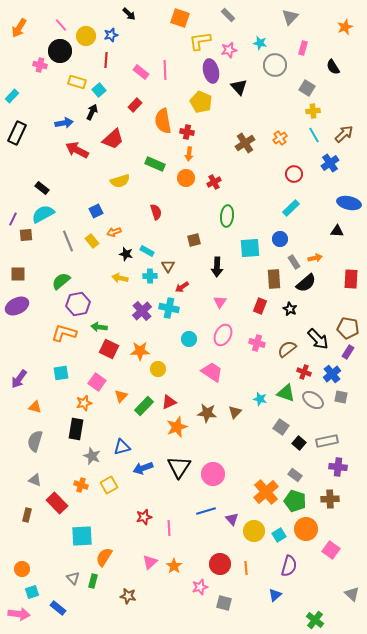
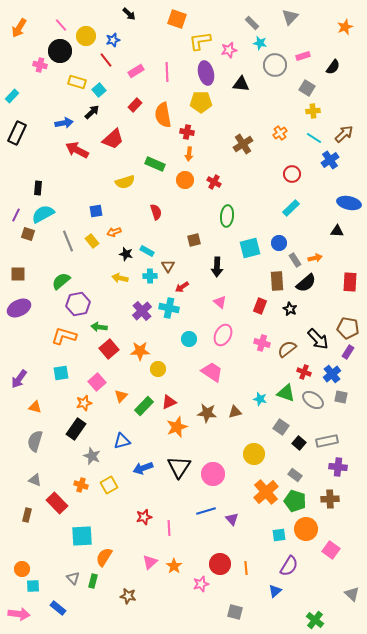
gray rectangle at (228, 15): moved 24 px right, 8 px down
orange square at (180, 18): moved 3 px left, 1 px down
blue star at (111, 35): moved 2 px right, 5 px down
pink rectangle at (303, 48): moved 8 px down; rotated 56 degrees clockwise
red line at (106, 60): rotated 42 degrees counterclockwise
black semicircle at (333, 67): rotated 112 degrees counterclockwise
pink line at (165, 70): moved 2 px right, 2 px down
purple ellipse at (211, 71): moved 5 px left, 2 px down
pink rectangle at (141, 72): moved 5 px left, 1 px up; rotated 70 degrees counterclockwise
black triangle at (239, 87): moved 2 px right, 3 px up; rotated 42 degrees counterclockwise
yellow pentagon at (201, 102): rotated 25 degrees counterclockwise
black arrow at (92, 112): rotated 21 degrees clockwise
orange semicircle at (163, 121): moved 6 px up
cyan line at (314, 135): moved 3 px down; rotated 28 degrees counterclockwise
orange cross at (280, 138): moved 5 px up
brown cross at (245, 143): moved 2 px left, 1 px down
blue cross at (330, 163): moved 3 px up
red circle at (294, 174): moved 2 px left
orange circle at (186, 178): moved 1 px left, 2 px down
yellow semicircle at (120, 181): moved 5 px right, 1 px down
red cross at (214, 182): rotated 32 degrees counterclockwise
black rectangle at (42, 188): moved 4 px left; rotated 56 degrees clockwise
blue square at (96, 211): rotated 16 degrees clockwise
purple line at (13, 219): moved 3 px right, 4 px up
brown square at (26, 235): moved 2 px right, 1 px up; rotated 24 degrees clockwise
blue circle at (280, 239): moved 1 px left, 4 px down
cyan square at (250, 248): rotated 10 degrees counterclockwise
gray rectangle at (294, 262): moved 1 px right, 2 px up
brown rectangle at (274, 279): moved 3 px right, 2 px down
red rectangle at (351, 279): moved 1 px left, 3 px down
pink triangle at (220, 302): rotated 24 degrees counterclockwise
purple ellipse at (17, 306): moved 2 px right, 2 px down
orange L-shape at (64, 333): moved 3 px down
pink cross at (257, 343): moved 5 px right
red square at (109, 349): rotated 24 degrees clockwise
pink square at (97, 382): rotated 12 degrees clockwise
brown triangle at (235, 412): rotated 32 degrees clockwise
black rectangle at (76, 429): rotated 25 degrees clockwise
blue triangle at (122, 447): moved 6 px up
yellow circle at (254, 531): moved 77 px up
cyan square at (279, 535): rotated 24 degrees clockwise
purple semicircle at (289, 566): rotated 15 degrees clockwise
pink star at (200, 587): moved 1 px right, 3 px up
cyan square at (32, 592): moved 1 px right, 6 px up; rotated 16 degrees clockwise
blue triangle at (275, 595): moved 4 px up
gray square at (224, 603): moved 11 px right, 9 px down
